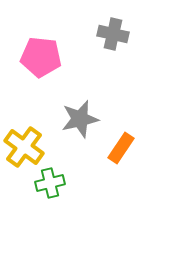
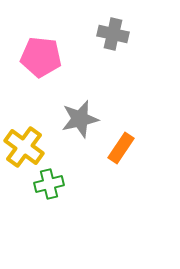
green cross: moved 1 px left, 1 px down
